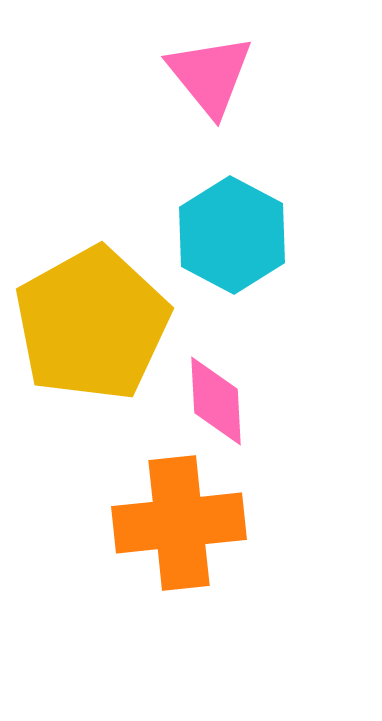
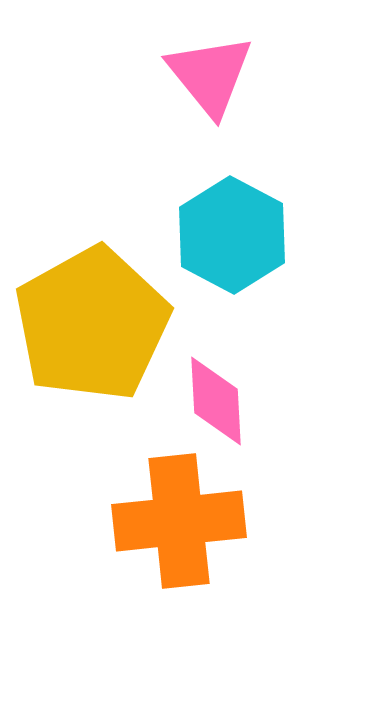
orange cross: moved 2 px up
